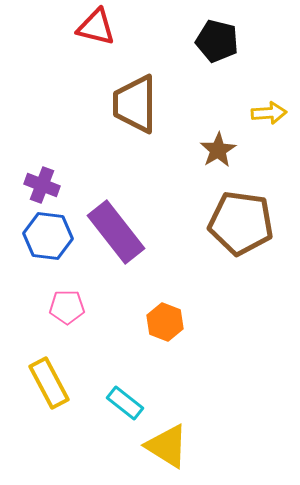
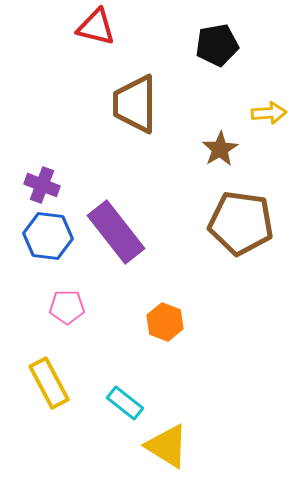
black pentagon: moved 4 px down; rotated 24 degrees counterclockwise
brown star: moved 2 px right, 1 px up
